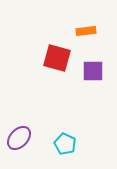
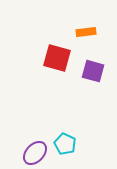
orange rectangle: moved 1 px down
purple square: rotated 15 degrees clockwise
purple ellipse: moved 16 px right, 15 px down
